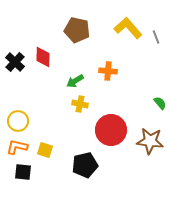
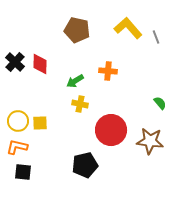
red diamond: moved 3 px left, 7 px down
yellow square: moved 5 px left, 27 px up; rotated 21 degrees counterclockwise
